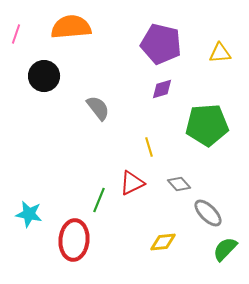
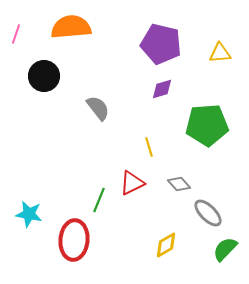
yellow diamond: moved 3 px right, 3 px down; rotated 24 degrees counterclockwise
